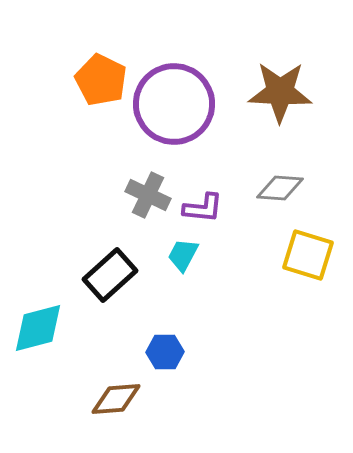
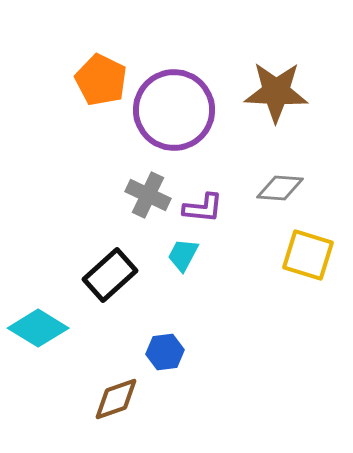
brown star: moved 4 px left
purple circle: moved 6 px down
cyan diamond: rotated 46 degrees clockwise
blue hexagon: rotated 6 degrees counterclockwise
brown diamond: rotated 15 degrees counterclockwise
